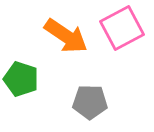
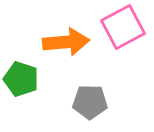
pink square: moved 1 px right, 1 px up
orange arrow: moved 6 px down; rotated 39 degrees counterclockwise
